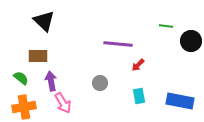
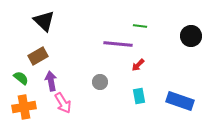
green line: moved 26 px left
black circle: moved 5 px up
brown rectangle: rotated 30 degrees counterclockwise
gray circle: moved 1 px up
blue rectangle: rotated 8 degrees clockwise
